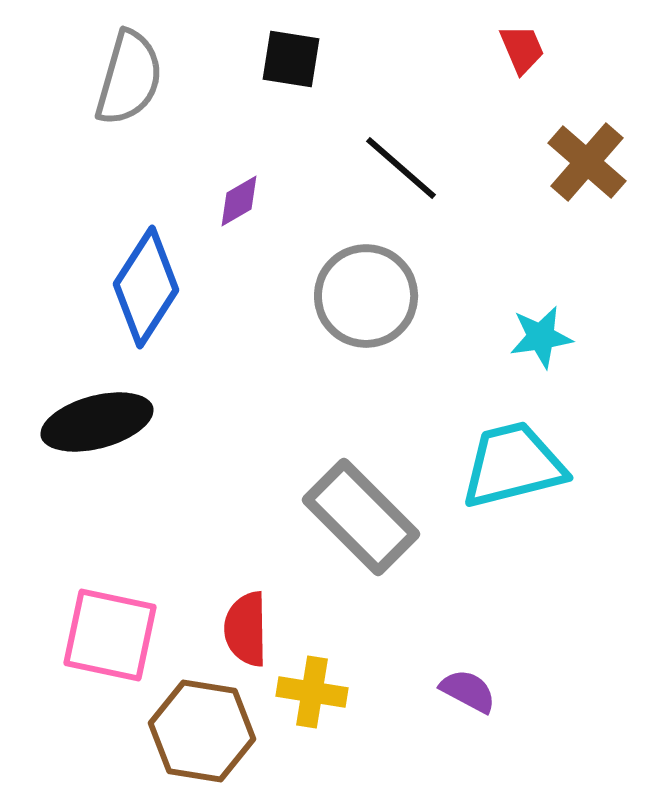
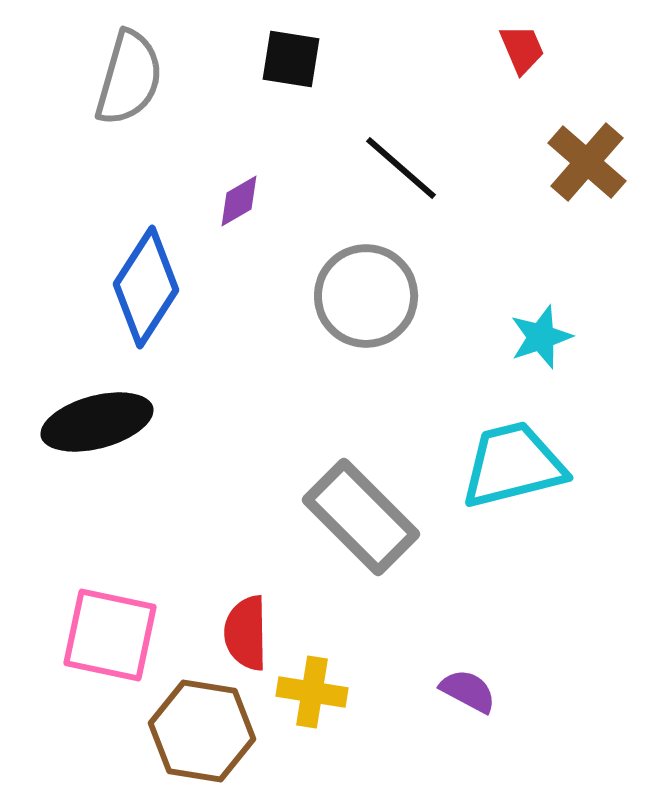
cyan star: rotated 10 degrees counterclockwise
red semicircle: moved 4 px down
